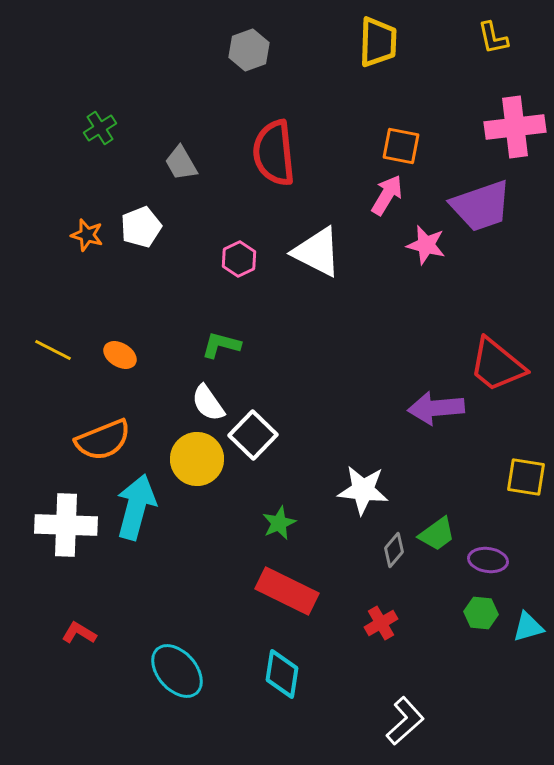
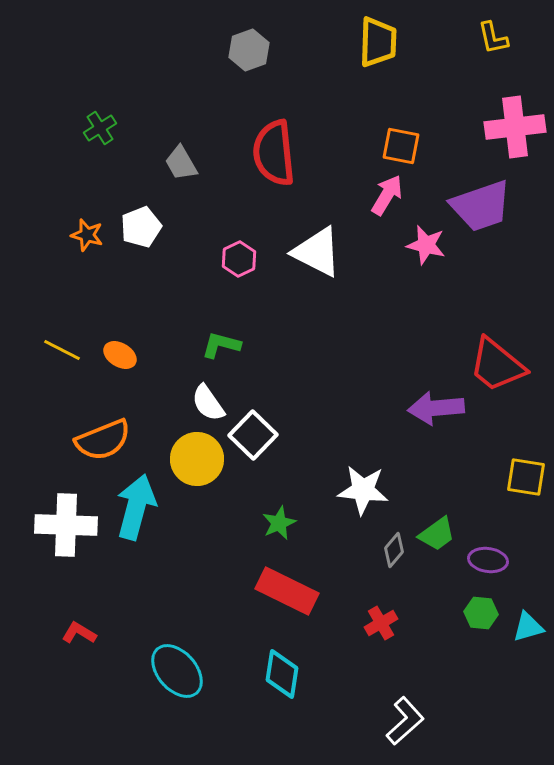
yellow line: moved 9 px right
